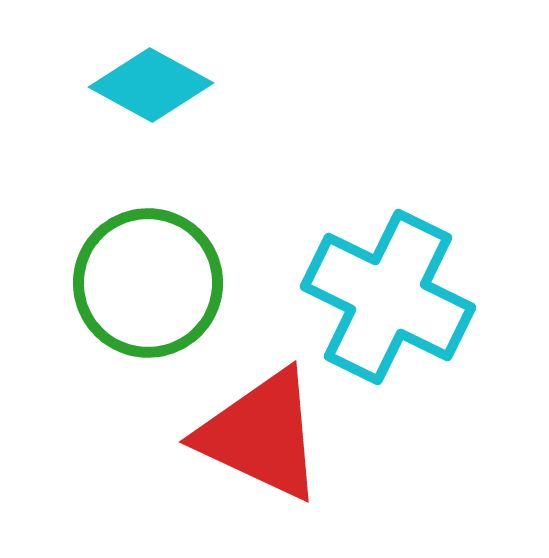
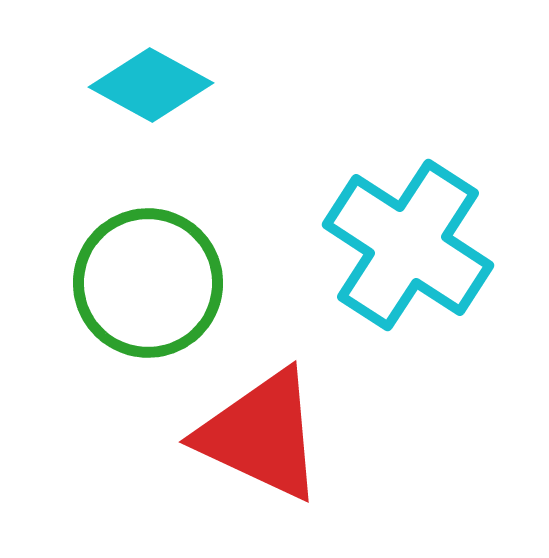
cyan cross: moved 20 px right, 52 px up; rotated 7 degrees clockwise
